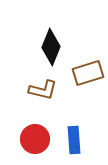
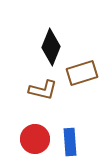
brown rectangle: moved 6 px left
blue rectangle: moved 4 px left, 2 px down
